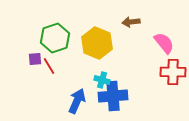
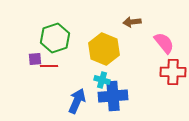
brown arrow: moved 1 px right
yellow hexagon: moved 7 px right, 6 px down
red line: rotated 60 degrees counterclockwise
